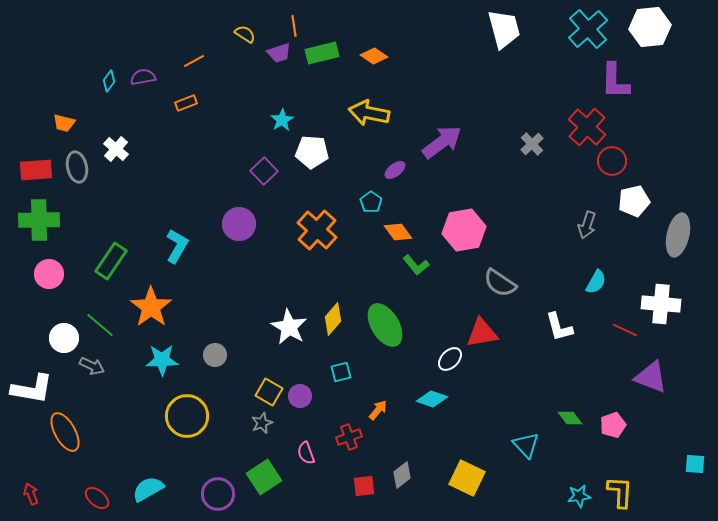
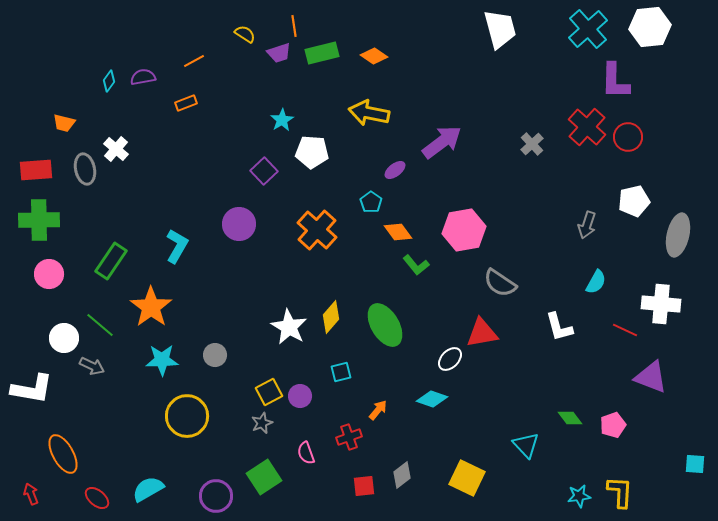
white trapezoid at (504, 29): moved 4 px left
red circle at (612, 161): moved 16 px right, 24 px up
gray ellipse at (77, 167): moved 8 px right, 2 px down
yellow diamond at (333, 319): moved 2 px left, 2 px up
yellow square at (269, 392): rotated 32 degrees clockwise
orange ellipse at (65, 432): moved 2 px left, 22 px down
purple circle at (218, 494): moved 2 px left, 2 px down
